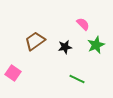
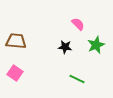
pink semicircle: moved 5 px left
brown trapezoid: moved 19 px left; rotated 40 degrees clockwise
black star: rotated 16 degrees clockwise
pink square: moved 2 px right
